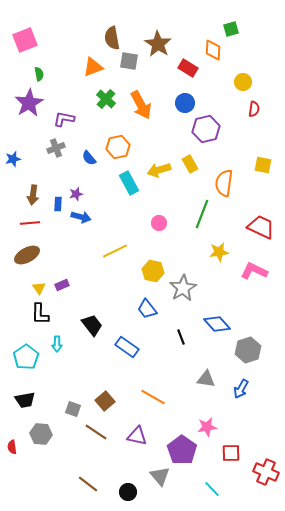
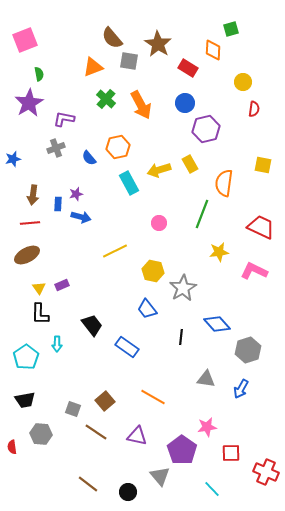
brown semicircle at (112, 38): rotated 30 degrees counterclockwise
black line at (181, 337): rotated 28 degrees clockwise
